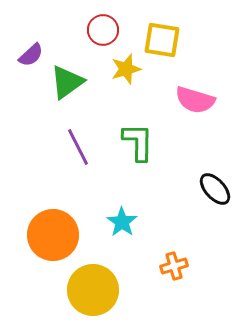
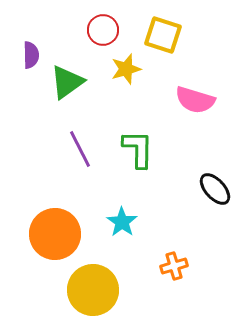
yellow square: moved 1 px right, 5 px up; rotated 9 degrees clockwise
purple semicircle: rotated 48 degrees counterclockwise
green L-shape: moved 7 px down
purple line: moved 2 px right, 2 px down
orange circle: moved 2 px right, 1 px up
